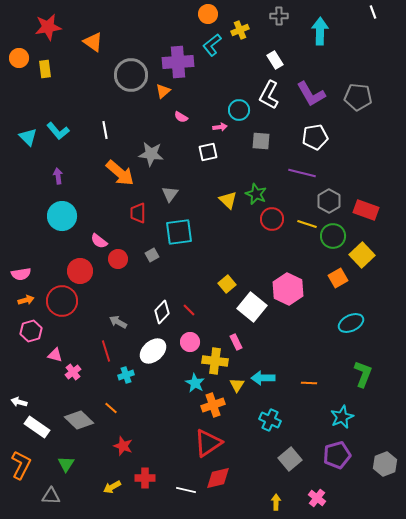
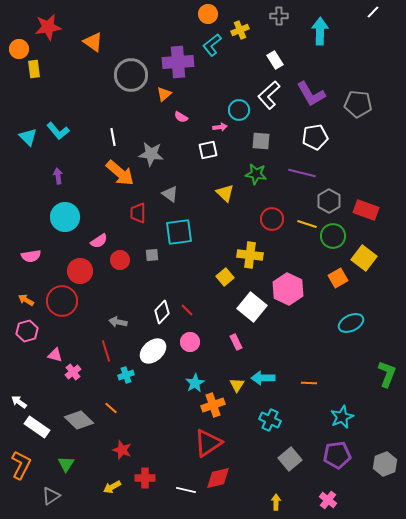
white line at (373, 12): rotated 64 degrees clockwise
orange circle at (19, 58): moved 9 px up
yellow rectangle at (45, 69): moved 11 px left
orange triangle at (163, 91): moved 1 px right, 3 px down
white L-shape at (269, 95): rotated 20 degrees clockwise
gray pentagon at (358, 97): moved 7 px down
white line at (105, 130): moved 8 px right, 7 px down
white square at (208, 152): moved 2 px up
gray triangle at (170, 194): rotated 30 degrees counterclockwise
green star at (256, 194): moved 20 px up; rotated 15 degrees counterclockwise
yellow triangle at (228, 200): moved 3 px left, 7 px up
cyan circle at (62, 216): moved 3 px right, 1 px down
pink semicircle at (99, 241): rotated 72 degrees counterclockwise
gray square at (152, 255): rotated 24 degrees clockwise
yellow square at (362, 255): moved 2 px right, 3 px down; rotated 10 degrees counterclockwise
red circle at (118, 259): moved 2 px right, 1 px down
pink semicircle at (21, 274): moved 10 px right, 18 px up
yellow square at (227, 284): moved 2 px left, 7 px up
orange arrow at (26, 300): rotated 133 degrees counterclockwise
red line at (189, 310): moved 2 px left
gray arrow at (118, 322): rotated 18 degrees counterclockwise
pink hexagon at (31, 331): moved 4 px left
yellow cross at (215, 361): moved 35 px right, 106 px up
green L-shape at (363, 374): moved 24 px right
cyan star at (195, 383): rotated 12 degrees clockwise
white arrow at (19, 402): rotated 21 degrees clockwise
red star at (123, 446): moved 1 px left, 4 px down
purple pentagon at (337, 455): rotated 8 degrees clockwise
gray triangle at (51, 496): rotated 36 degrees counterclockwise
pink cross at (317, 498): moved 11 px right, 2 px down
